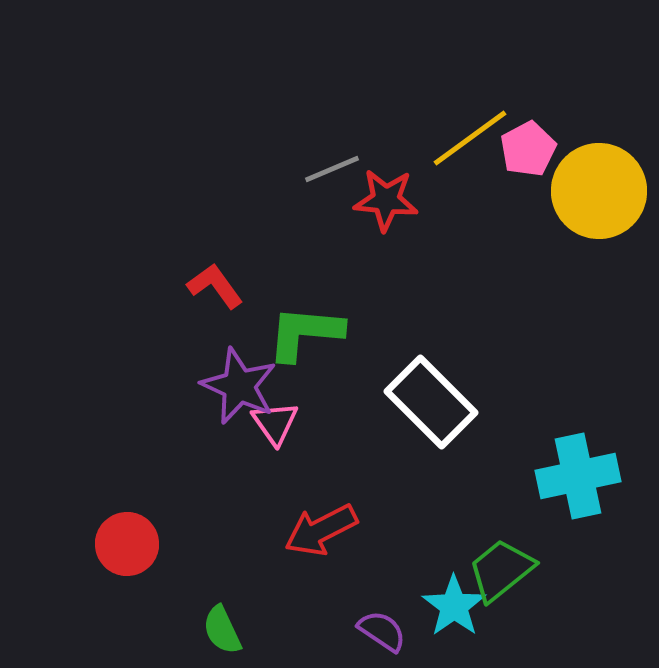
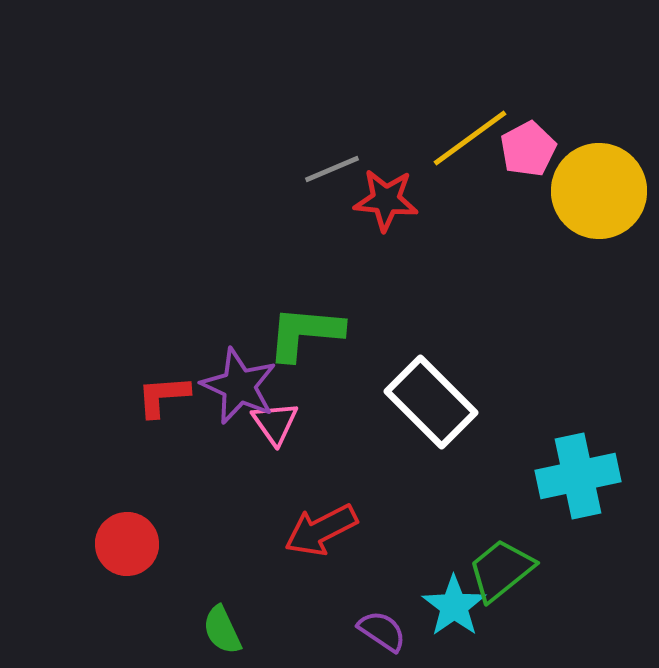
red L-shape: moved 52 px left, 110 px down; rotated 58 degrees counterclockwise
